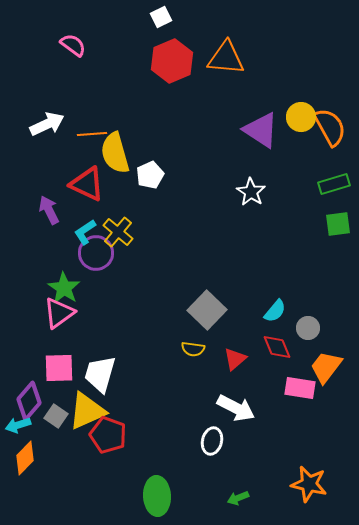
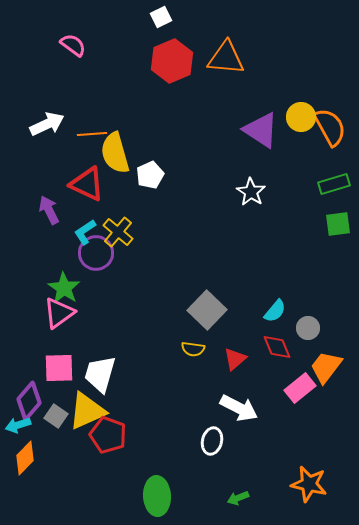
pink rectangle at (300, 388): rotated 48 degrees counterclockwise
white arrow at (236, 408): moved 3 px right
